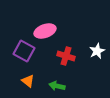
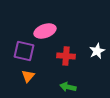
purple square: rotated 15 degrees counterclockwise
red cross: rotated 12 degrees counterclockwise
orange triangle: moved 5 px up; rotated 32 degrees clockwise
green arrow: moved 11 px right, 1 px down
